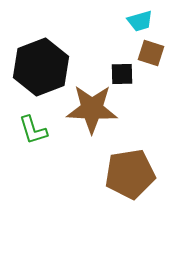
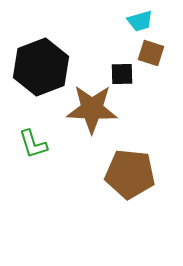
green L-shape: moved 14 px down
brown pentagon: rotated 15 degrees clockwise
